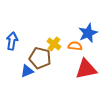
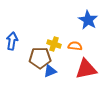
blue star: moved 13 px up; rotated 18 degrees counterclockwise
yellow cross: rotated 16 degrees counterclockwise
brown pentagon: rotated 15 degrees counterclockwise
blue triangle: moved 23 px right
